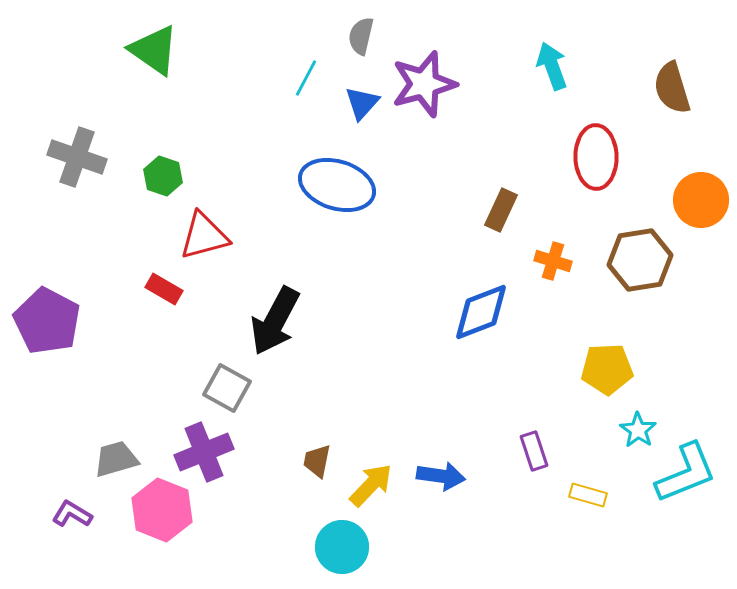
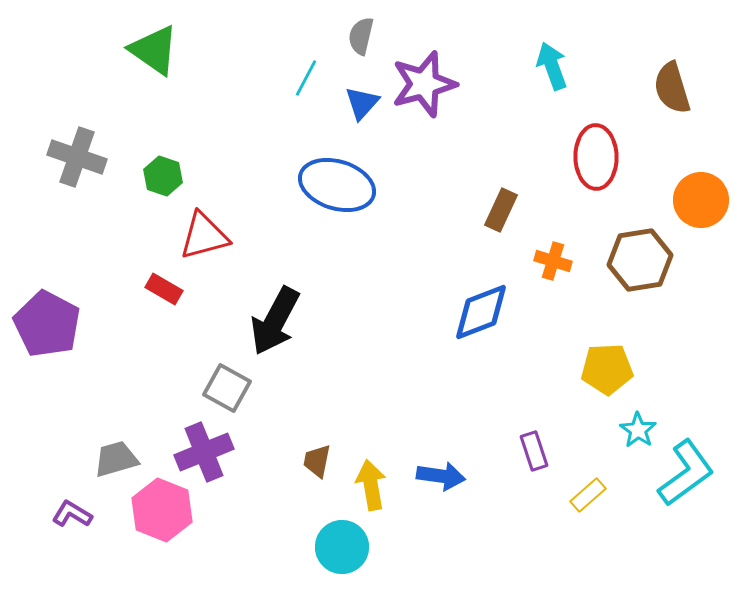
purple pentagon: moved 3 px down
cyan L-shape: rotated 14 degrees counterclockwise
yellow arrow: rotated 54 degrees counterclockwise
yellow rectangle: rotated 57 degrees counterclockwise
